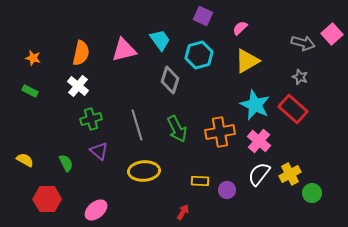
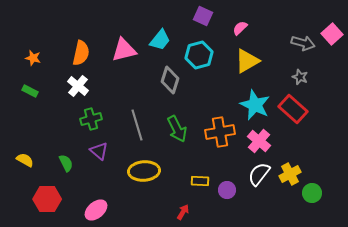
cyan trapezoid: rotated 75 degrees clockwise
